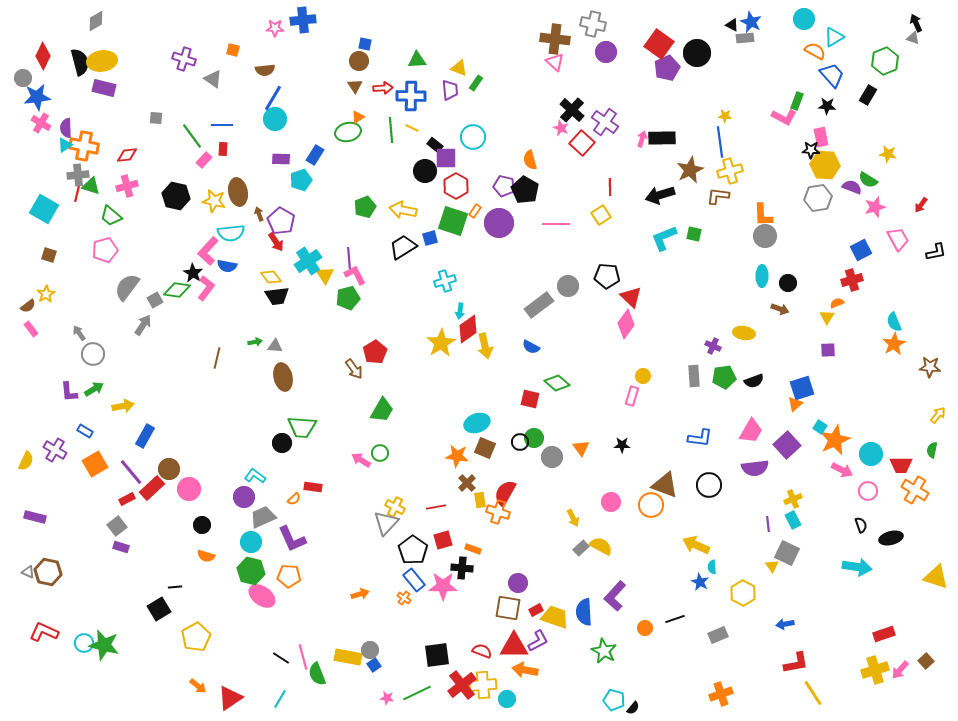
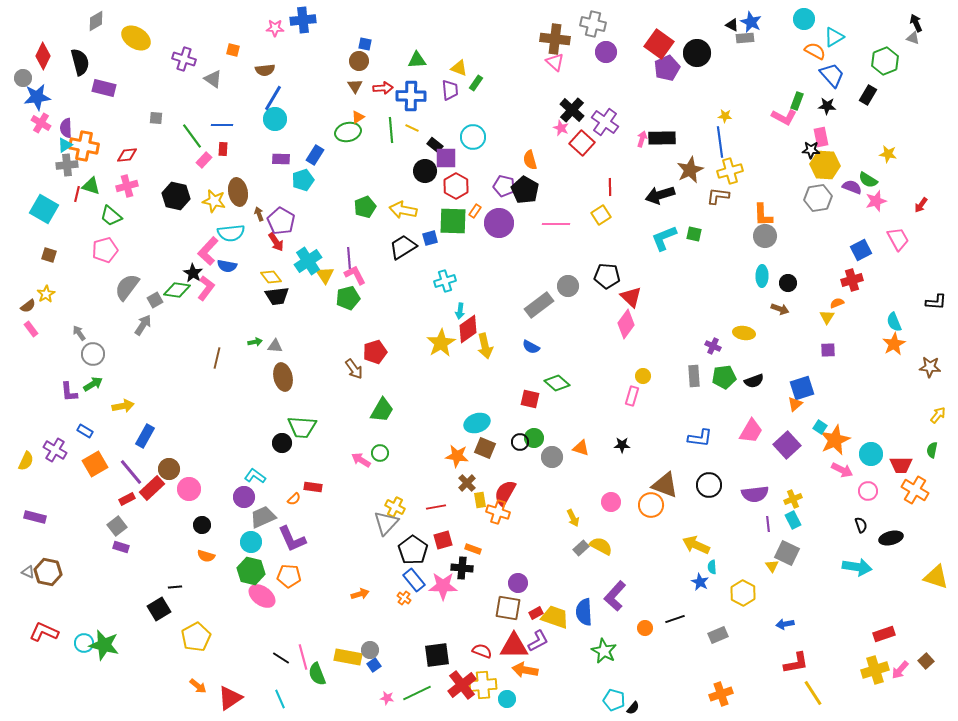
yellow ellipse at (102, 61): moved 34 px right, 23 px up; rotated 40 degrees clockwise
gray cross at (78, 175): moved 11 px left, 10 px up
cyan pentagon at (301, 180): moved 2 px right
pink star at (875, 207): moved 1 px right, 6 px up
green square at (453, 221): rotated 16 degrees counterclockwise
black L-shape at (936, 252): moved 50 px down; rotated 15 degrees clockwise
red pentagon at (375, 352): rotated 15 degrees clockwise
green arrow at (94, 389): moved 1 px left, 5 px up
orange triangle at (581, 448): rotated 36 degrees counterclockwise
purple semicircle at (755, 468): moved 26 px down
red rectangle at (536, 610): moved 3 px down
cyan line at (280, 699): rotated 54 degrees counterclockwise
